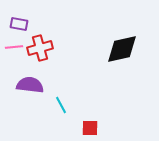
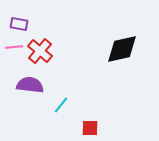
red cross: moved 3 px down; rotated 35 degrees counterclockwise
cyan line: rotated 66 degrees clockwise
